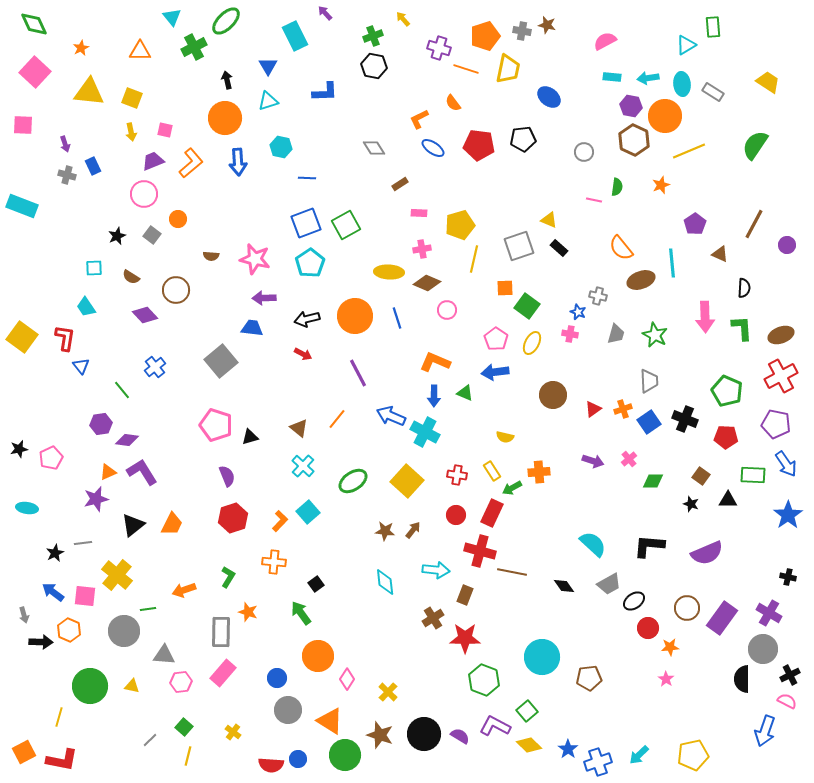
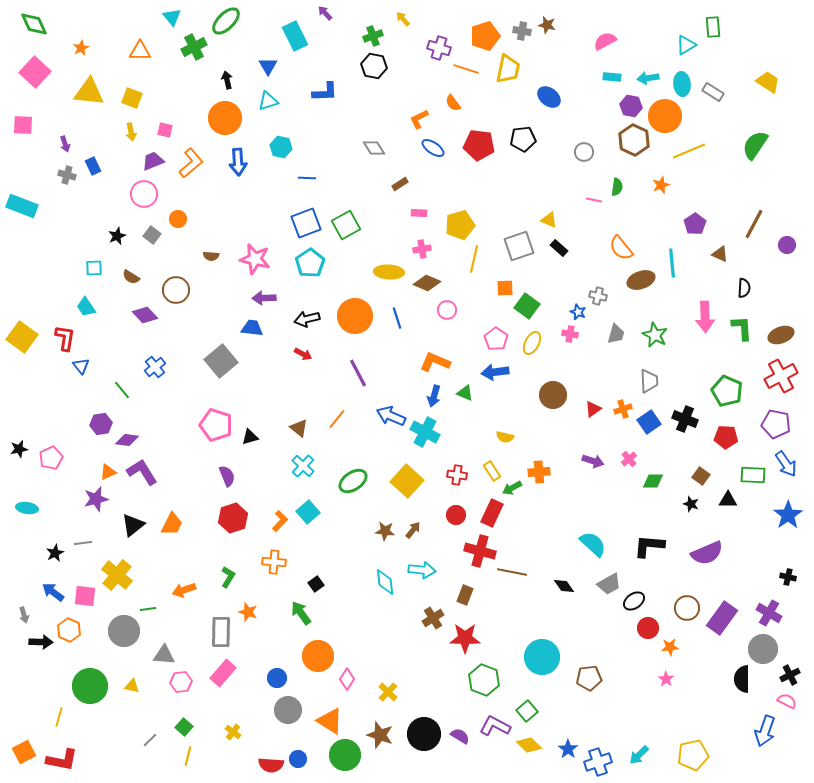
blue arrow at (434, 396): rotated 15 degrees clockwise
cyan arrow at (436, 570): moved 14 px left
